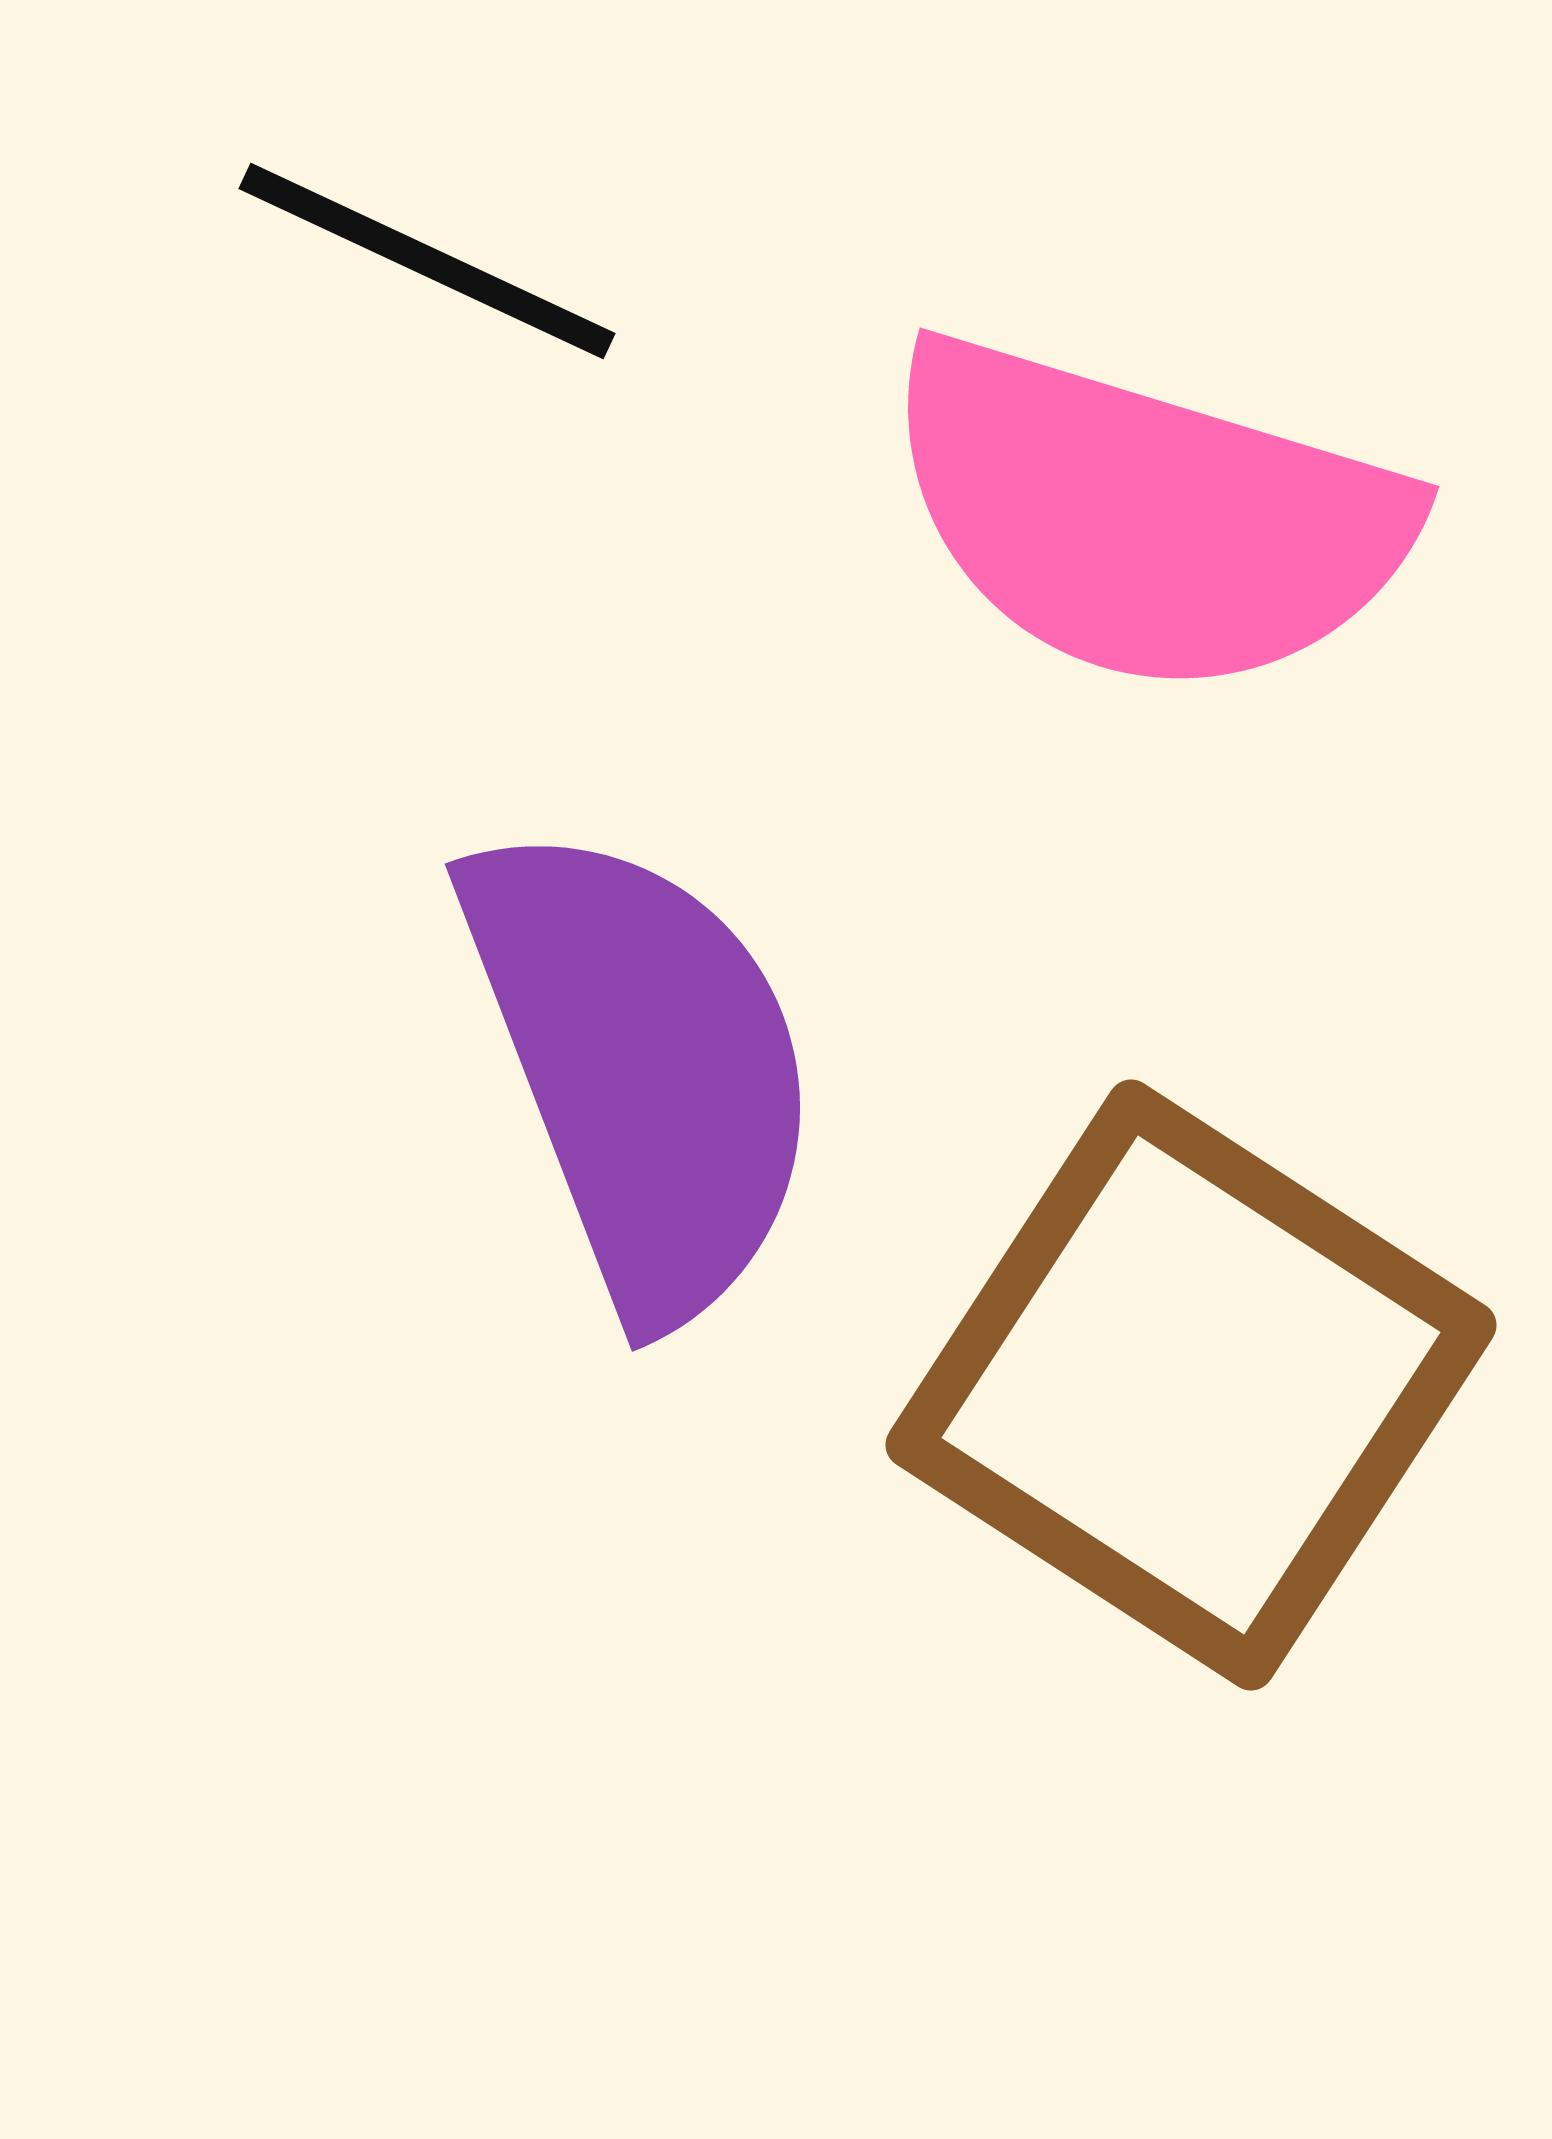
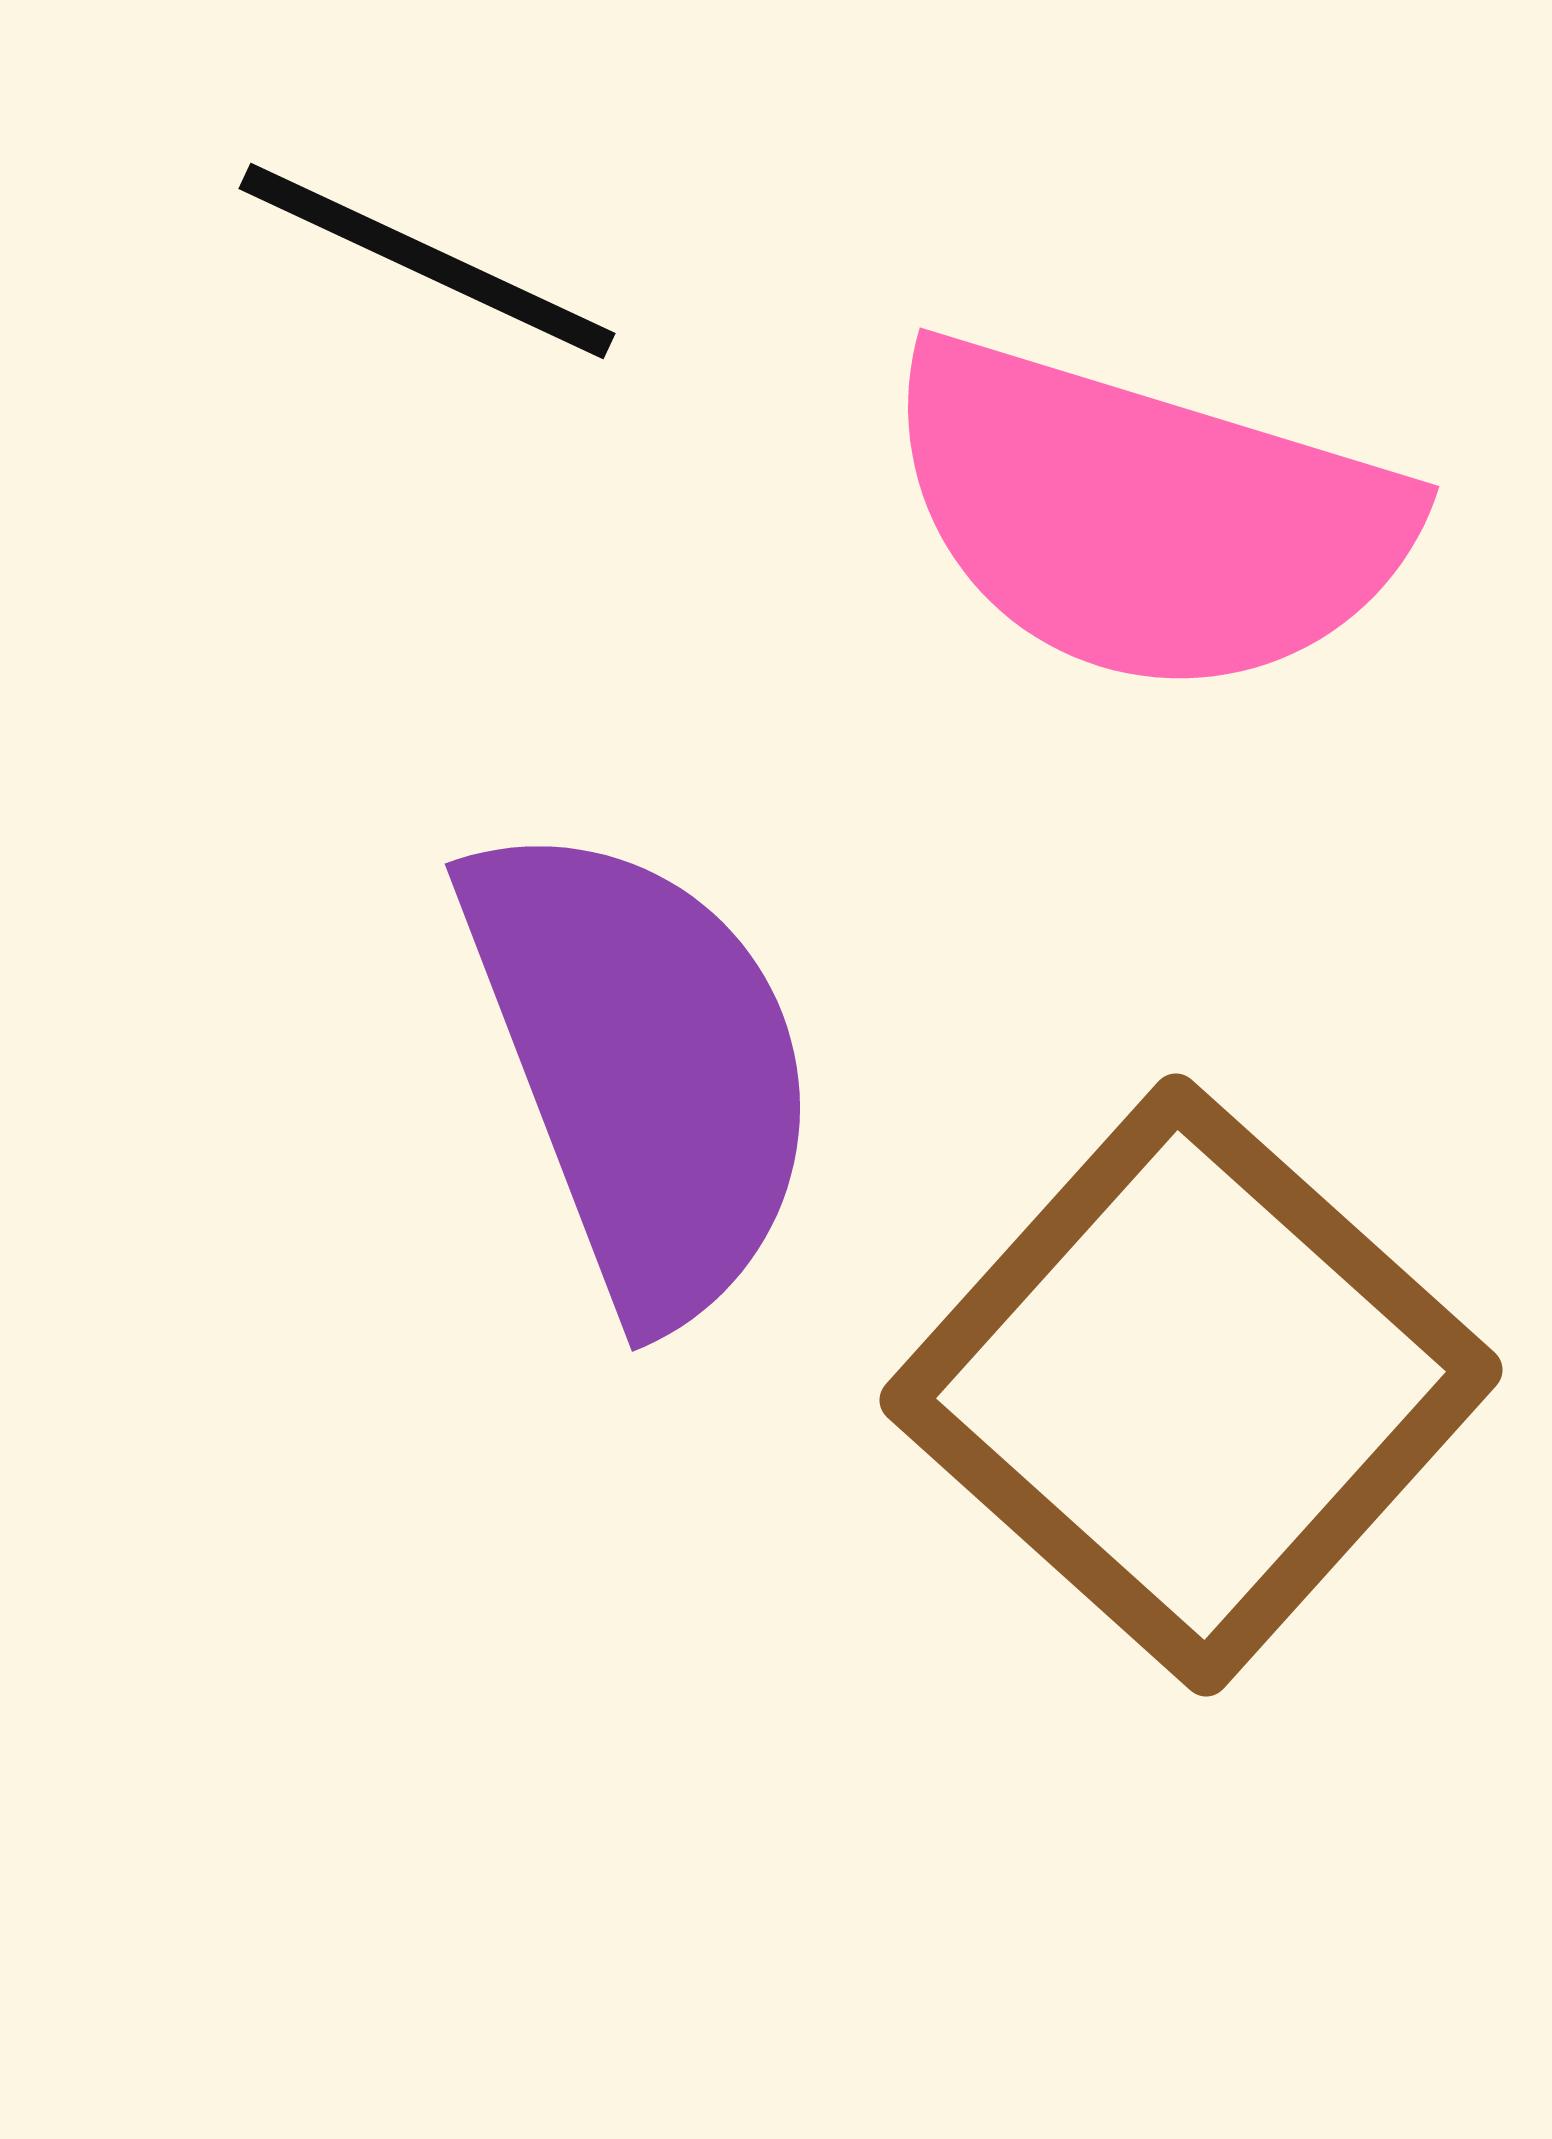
brown square: rotated 9 degrees clockwise
